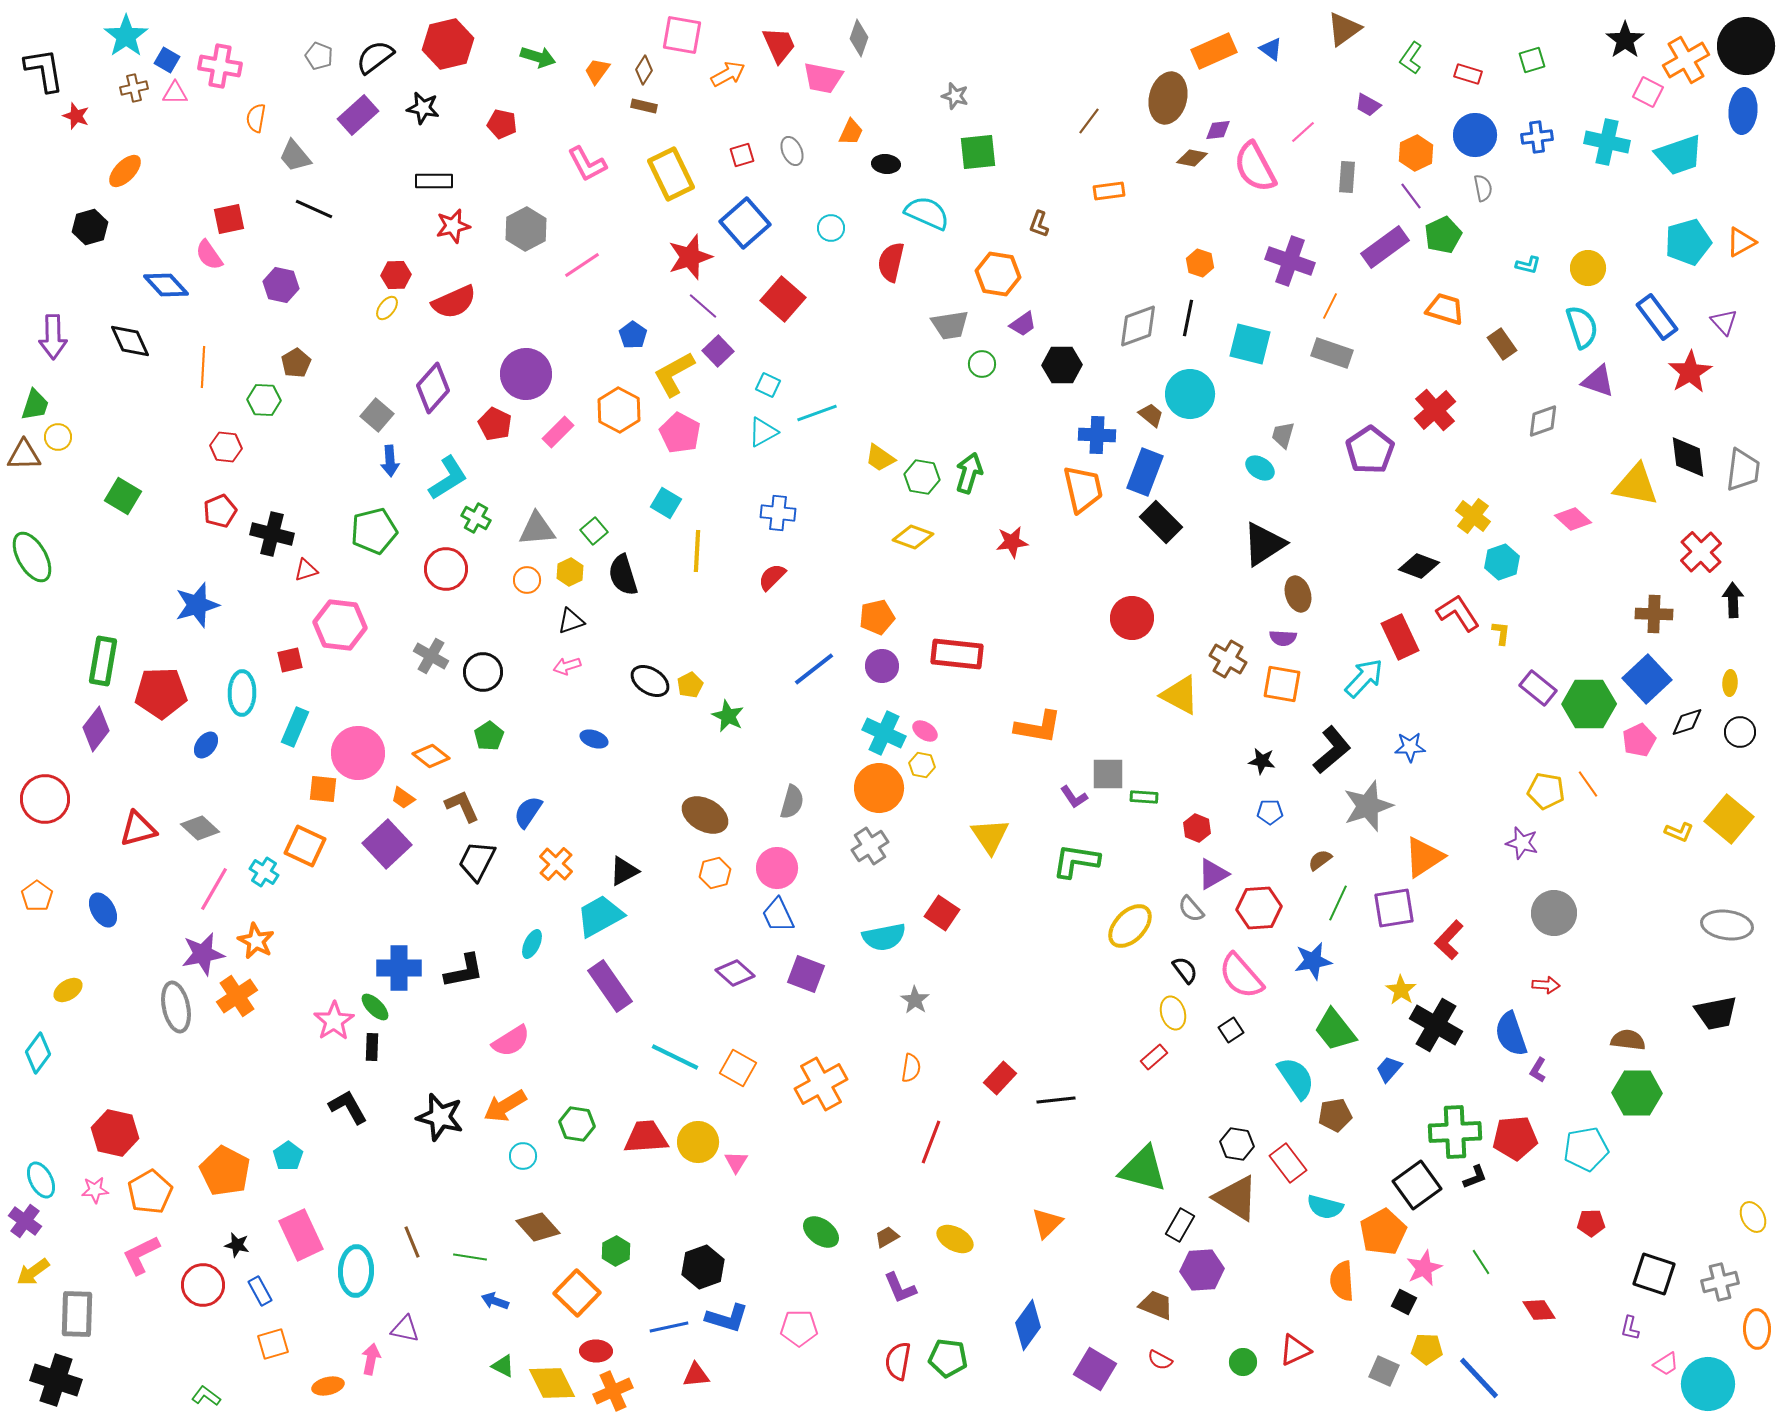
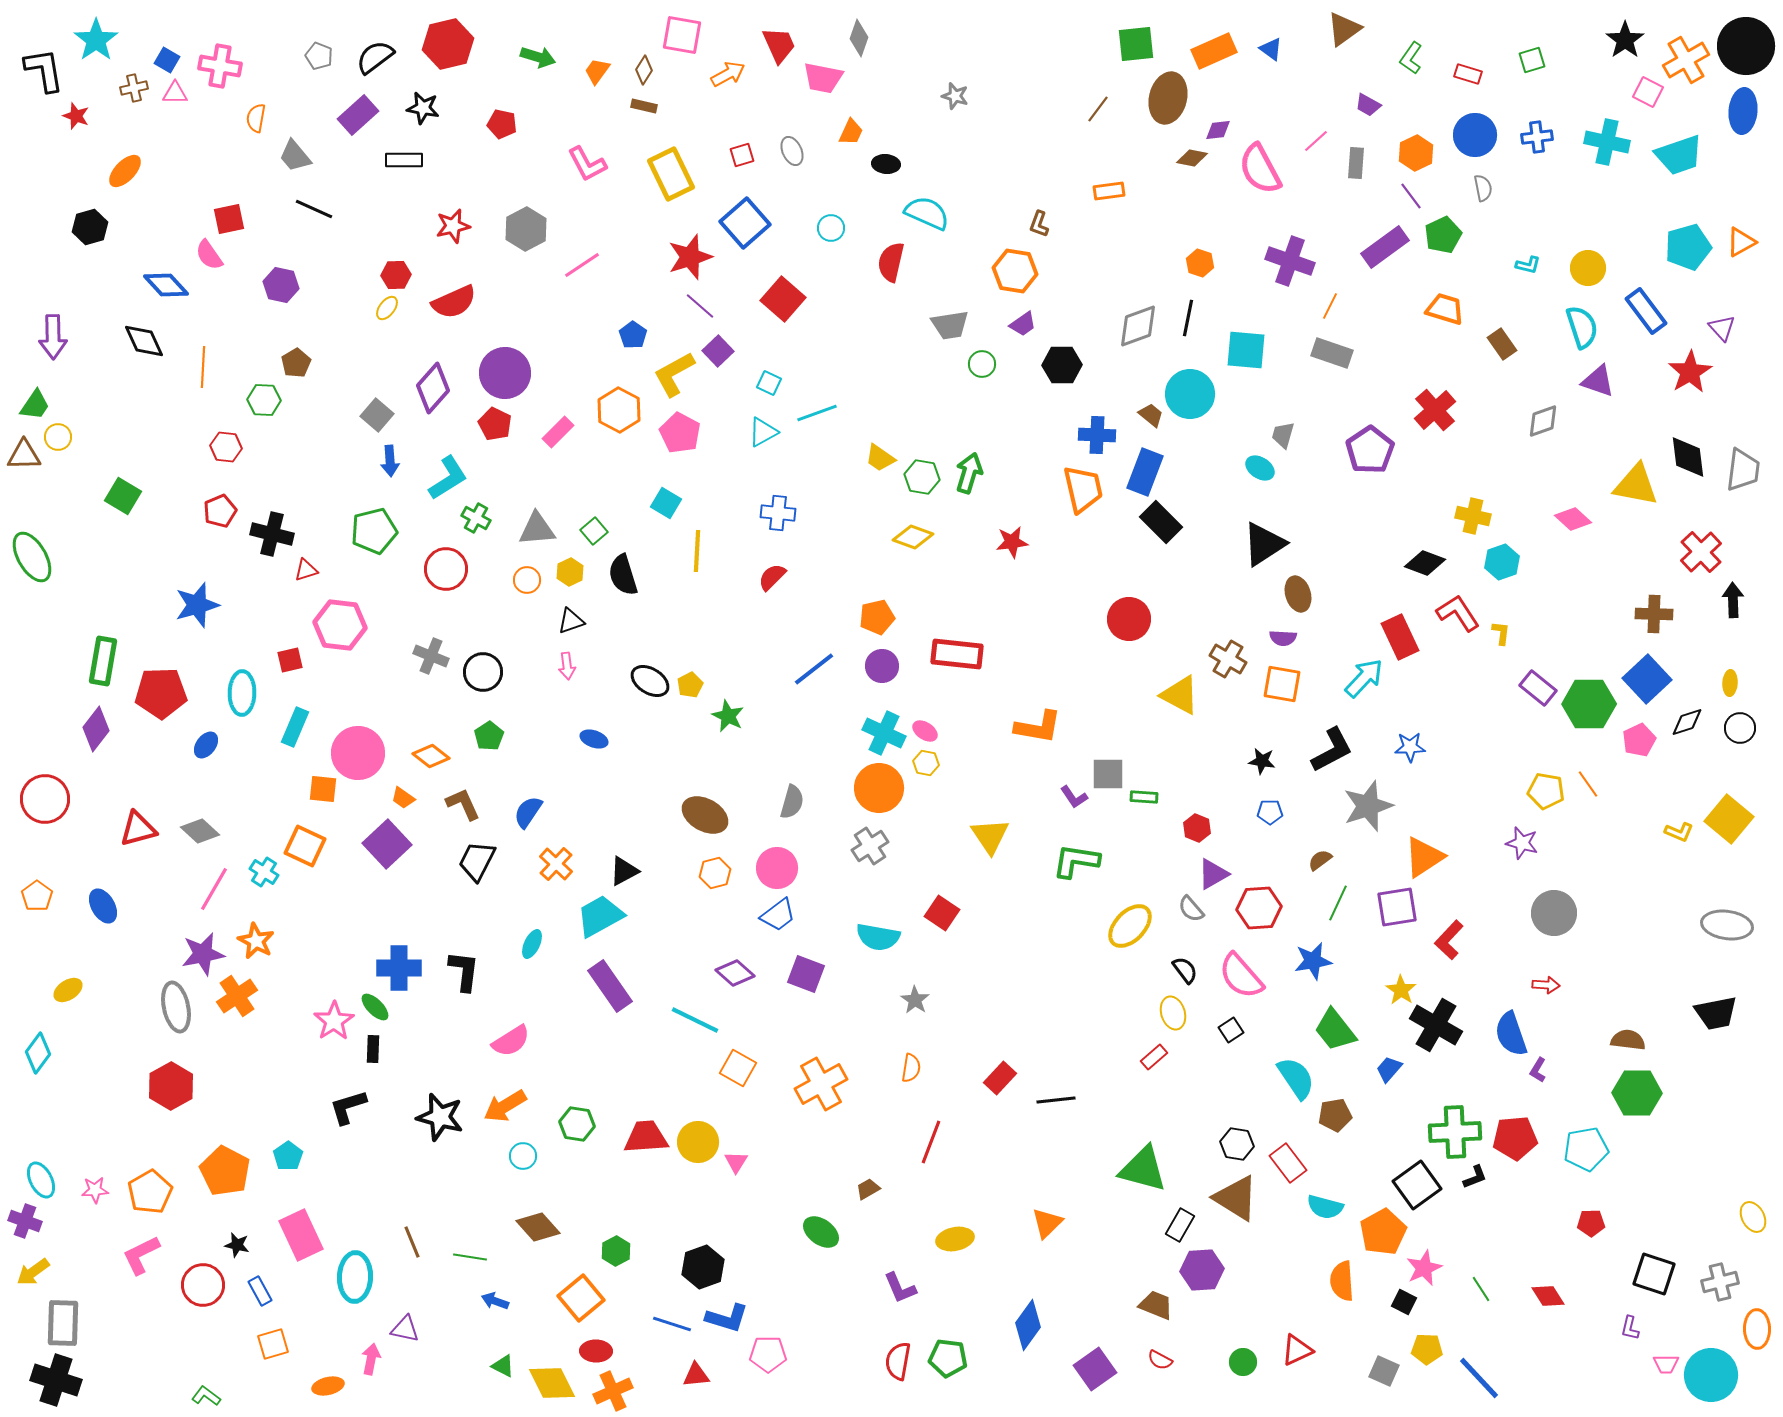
cyan star at (126, 36): moved 30 px left, 4 px down
brown line at (1089, 121): moved 9 px right, 12 px up
pink line at (1303, 132): moved 13 px right, 9 px down
green square at (978, 152): moved 158 px right, 108 px up
pink semicircle at (1255, 167): moved 5 px right, 2 px down
gray rectangle at (1347, 177): moved 9 px right, 14 px up
black rectangle at (434, 181): moved 30 px left, 21 px up
cyan pentagon at (1688, 242): moved 5 px down
orange hexagon at (998, 274): moved 17 px right, 3 px up
purple line at (703, 306): moved 3 px left
blue rectangle at (1657, 317): moved 11 px left, 6 px up
purple triangle at (1724, 322): moved 2 px left, 6 px down
black diamond at (130, 341): moved 14 px right
cyan square at (1250, 344): moved 4 px left, 6 px down; rotated 9 degrees counterclockwise
purple circle at (526, 374): moved 21 px left, 1 px up
cyan square at (768, 385): moved 1 px right, 2 px up
green trapezoid at (35, 405): rotated 16 degrees clockwise
yellow cross at (1473, 516): rotated 24 degrees counterclockwise
black diamond at (1419, 566): moved 6 px right, 3 px up
red circle at (1132, 618): moved 3 px left, 1 px down
gray cross at (431, 656): rotated 8 degrees counterclockwise
pink arrow at (567, 666): rotated 80 degrees counterclockwise
black circle at (1740, 732): moved 4 px up
black L-shape at (1332, 750): rotated 12 degrees clockwise
yellow hexagon at (922, 765): moved 4 px right, 2 px up
brown L-shape at (462, 806): moved 1 px right, 2 px up
gray diamond at (200, 828): moved 3 px down
purple square at (1394, 908): moved 3 px right, 1 px up
blue ellipse at (103, 910): moved 4 px up
blue trapezoid at (778, 915): rotated 102 degrees counterclockwise
cyan semicircle at (884, 937): moved 6 px left; rotated 21 degrees clockwise
black L-shape at (464, 971): rotated 72 degrees counterclockwise
black rectangle at (372, 1047): moved 1 px right, 2 px down
cyan line at (675, 1057): moved 20 px right, 37 px up
black L-shape at (348, 1107): rotated 78 degrees counterclockwise
red hexagon at (115, 1133): moved 56 px right, 47 px up; rotated 18 degrees clockwise
purple cross at (25, 1221): rotated 16 degrees counterclockwise
brown trapezoid at (887, 1237): moved 19 px left, 48 px up
yellow ellipse at (955, 1239): rotated 39 degrees counterclockwise
green line at (1481, 1262): moved 27 px down
cyan ellipse at (356, 1271): moved 1 px left, 6 px down
orange square at (577, 1293): moved 4 px right, 5 px down; rotated 6 degrees clockwise
red diamond at (1539, 1310): moved 9 px right, 14 px up
gray rectangle at (77, 1314): moved 14 px left, 9 px down
blue line at (669, 1327): moved 3 px right, 3 px up; rotated 30 degrees clockwise
pink pentagon at (799, 1328): moved 31 px left, 26 px down
red triangle at (1295, 1350): moved 2 px right
pink trapezoid at (1666, 1364): rotated 32 degrees clockwise
purple square at (1095, 1369): rotated 24 degrees clockwise
cyan circle at (1708, 1384): moved 3 px right, 9 px up
